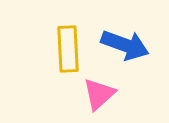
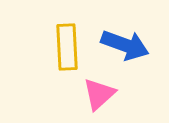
yellow rectangle: moved 1 px left, 2 px up
